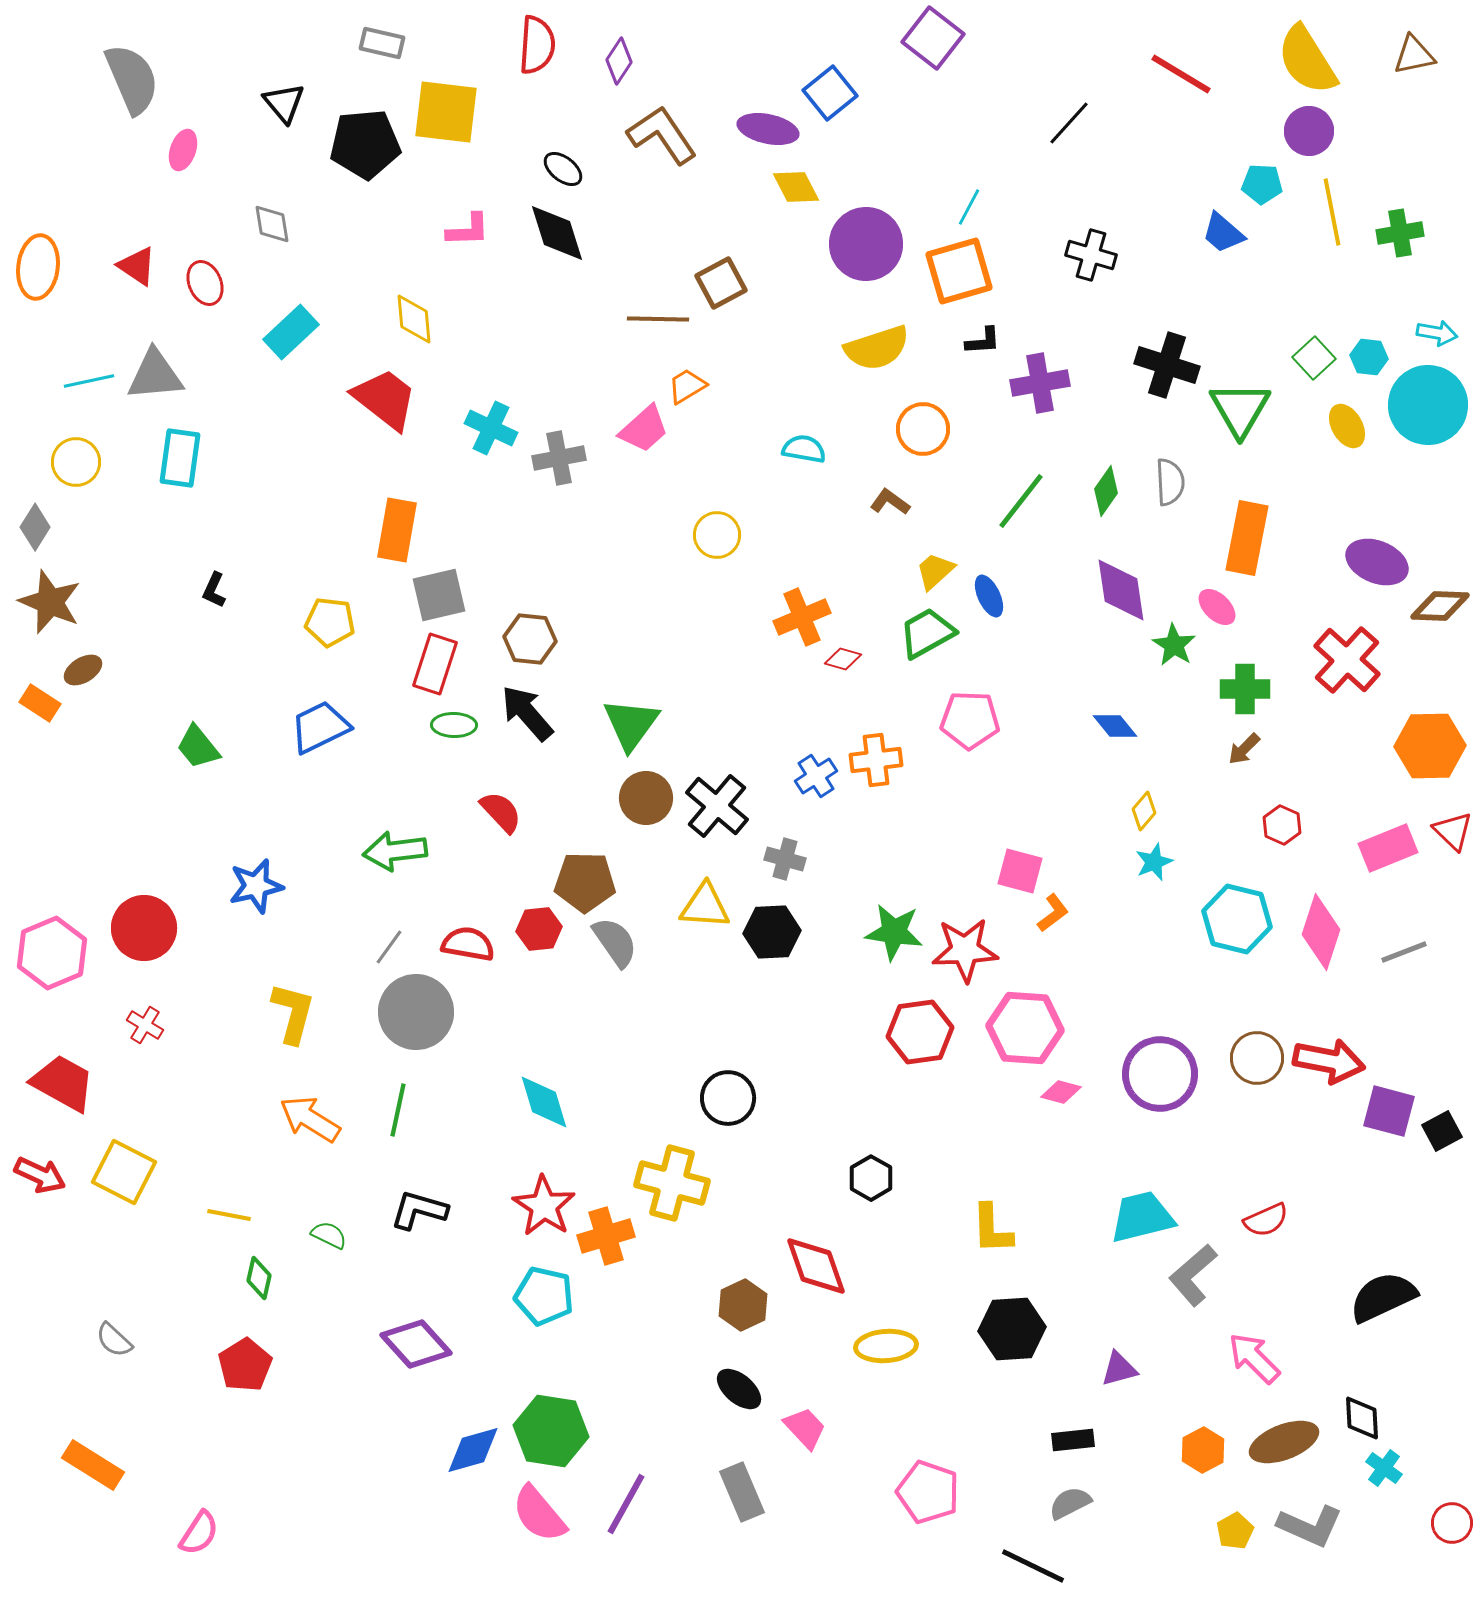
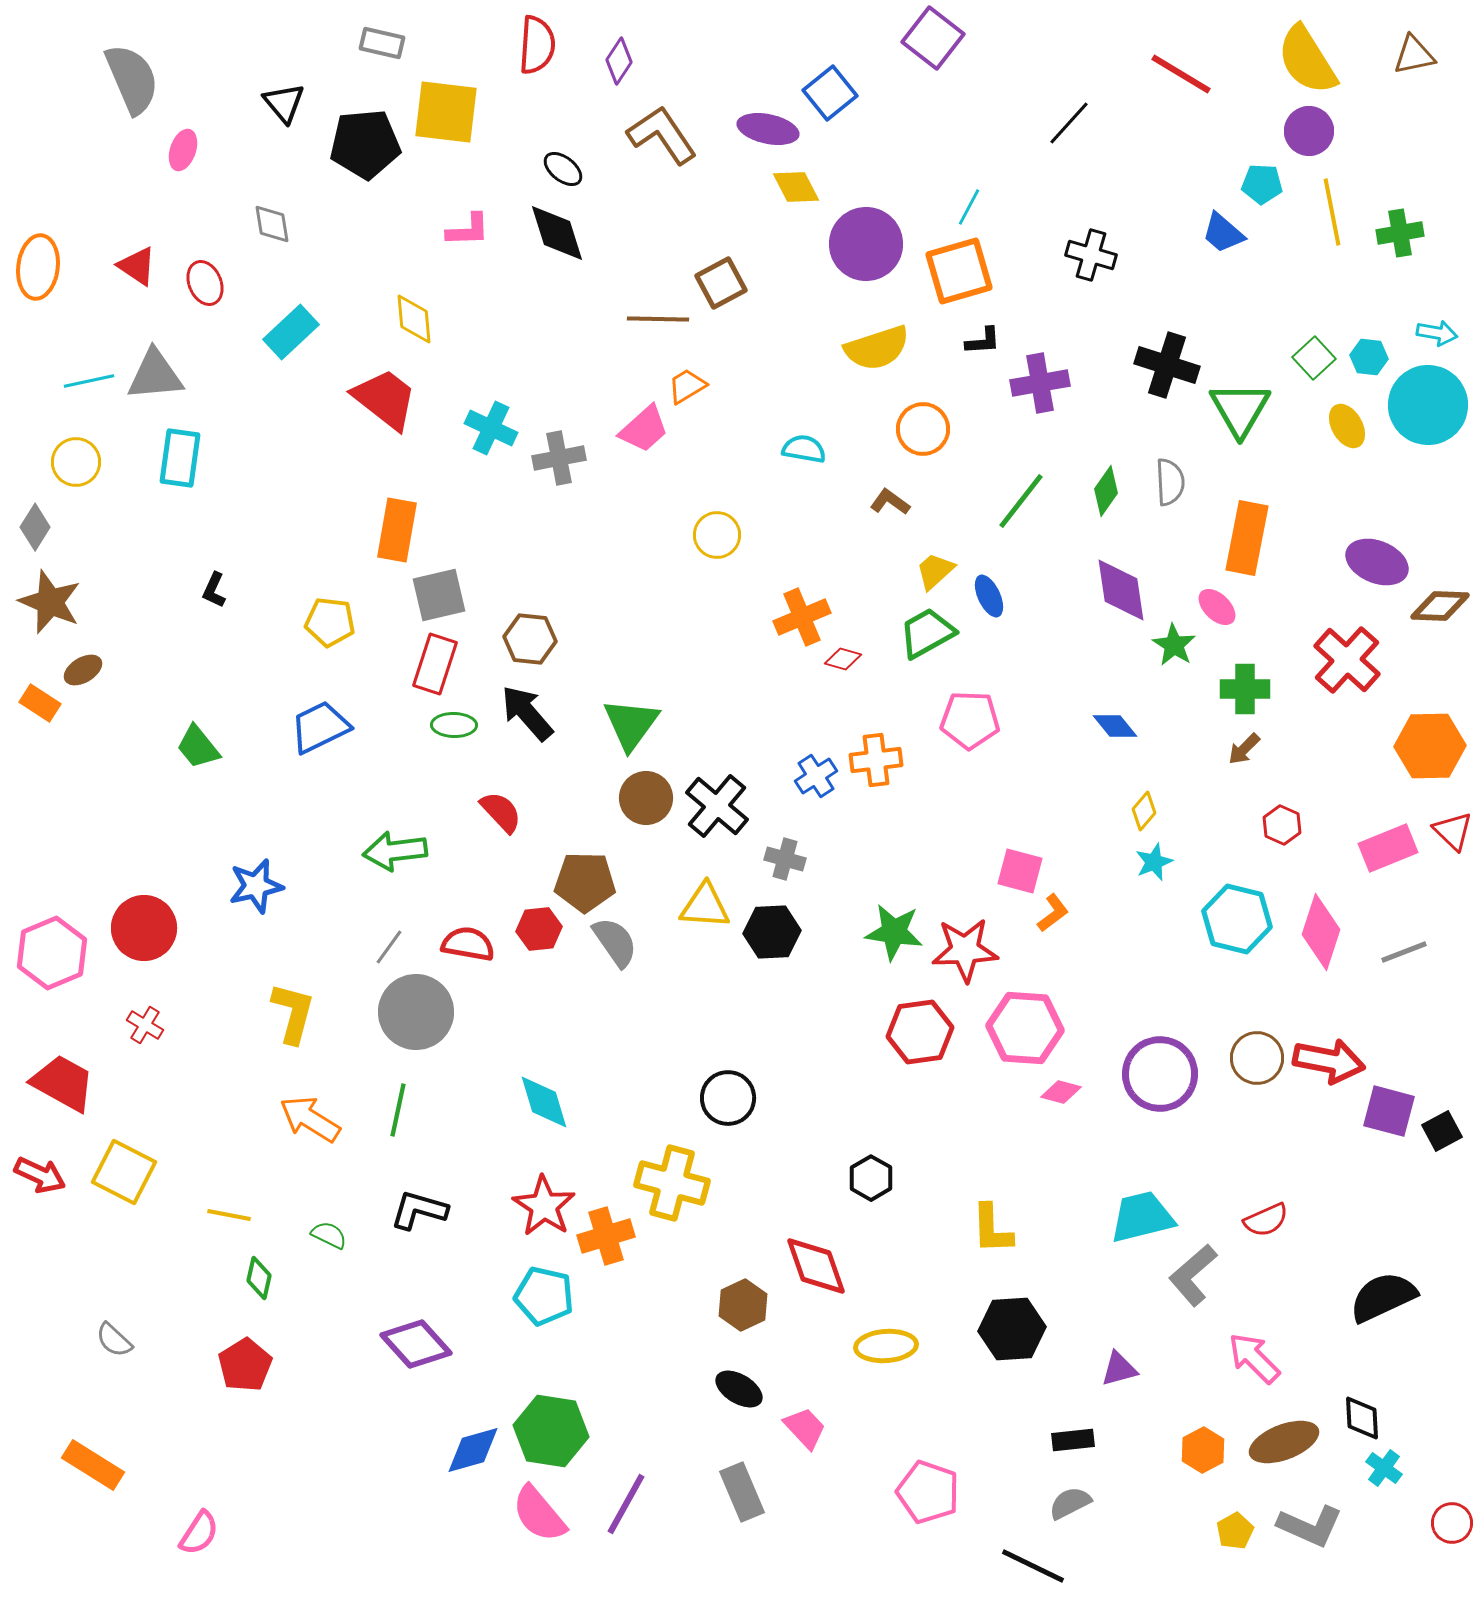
black ellipse at (739, 1389): rotated 9 degrees counterclockwise
